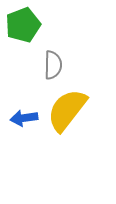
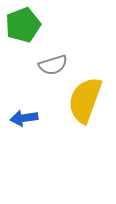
gray semicircle: rotated 72 degrees clockwise
yellow semicircle: moved 18 px right, 10 px up; rotated 18 degrees counterclockwise
